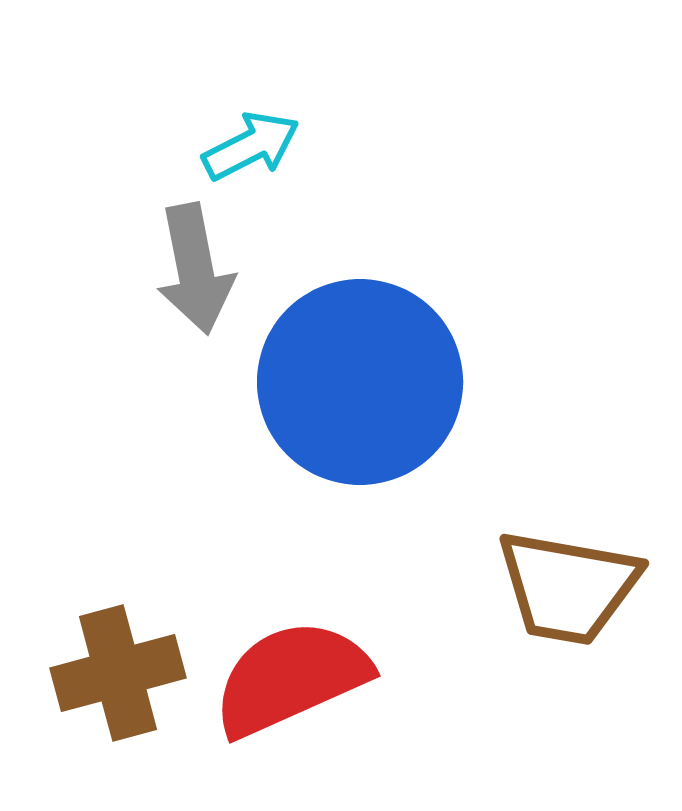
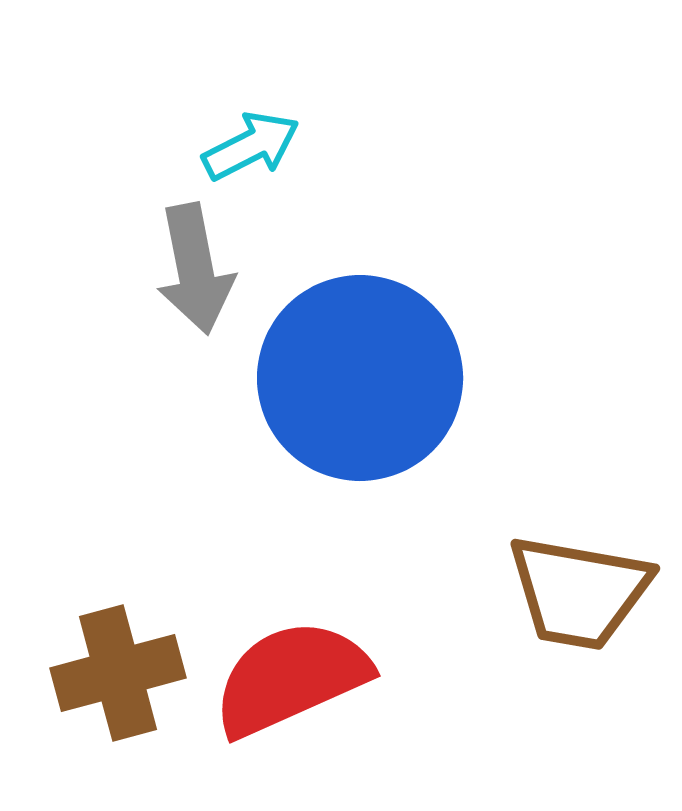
blue circle: moved 4 px up
brown trapezoid: moved 11 px right, 5 px down
